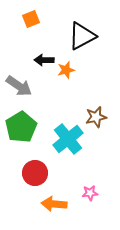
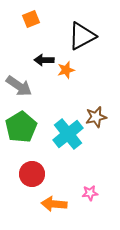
cyan cross: moved 5 px up
red circle: moved 3 px left, 1 px down
